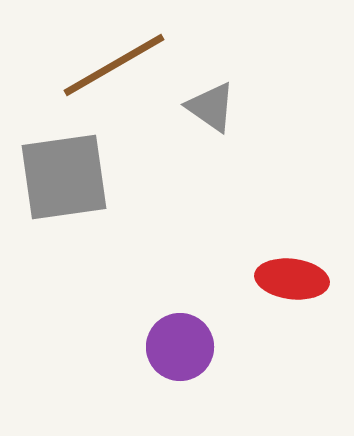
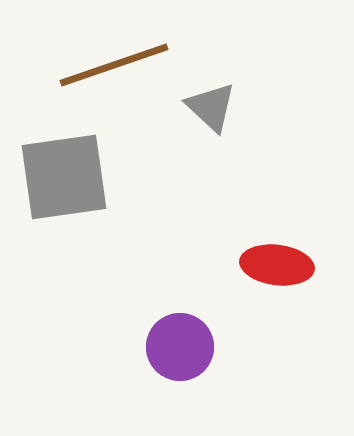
brown line: rotated 11 degrees clockwise
gray triangle: rotated 8 degrees clockwise
red ellipse: moved 15 px left, 14 px up
